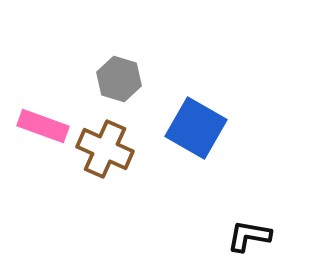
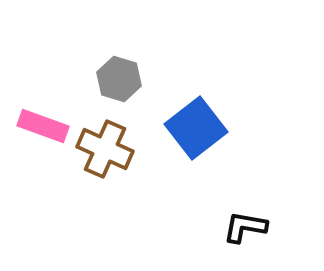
blue square: rotated 22 degrees clockwise
black L-shape: moved 4 px left, 9 px up
